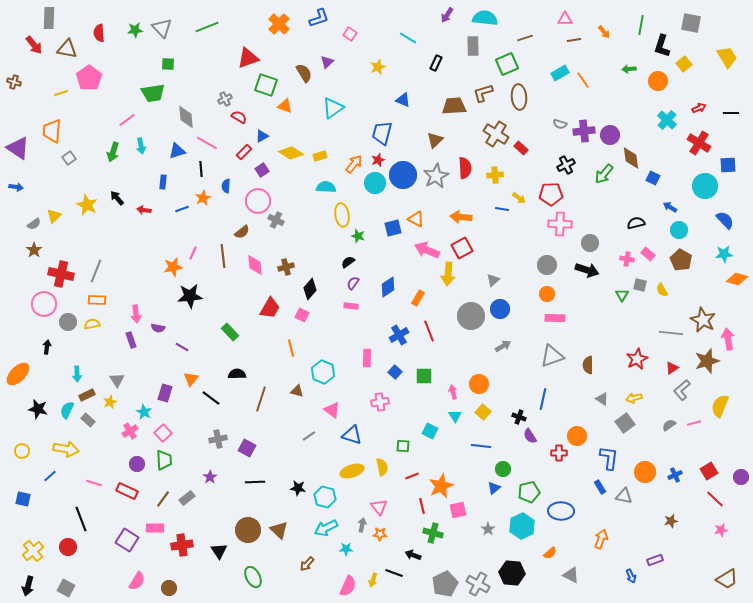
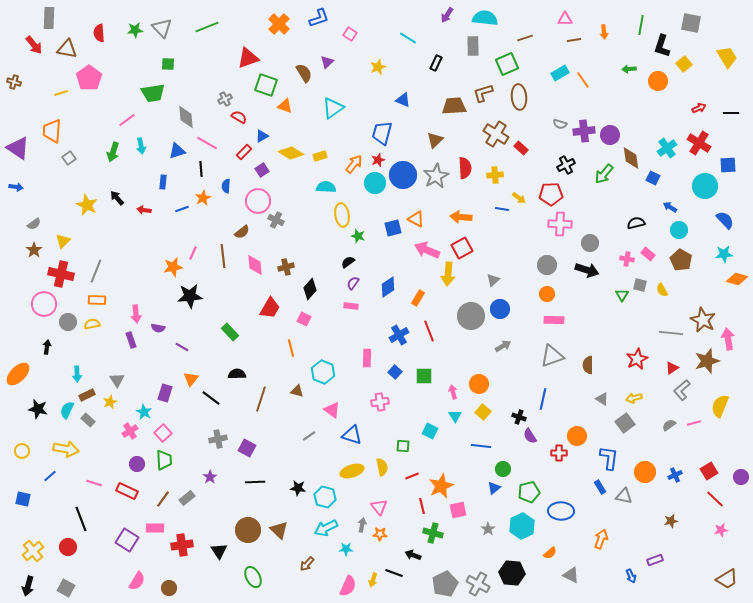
orange arrow at (604, 32): rotated 32 degrees clockwise
cyan cross at (667, 120): moved 28 px down; rotated 12 degrees clockwise
yellow triangle at (54, 216): moved 9 px right, 25 px down
pink square at (302, 315): moved 2 px right, 4 px down
pink rectangle at (555, 318): moved 1 px left, 2 px down
